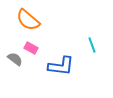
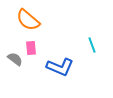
pink rectangle: rotated 56 degrees clockwise
blue L-shape: moved 1 px left, 1 px down; rotated 16 degrees clockwise
